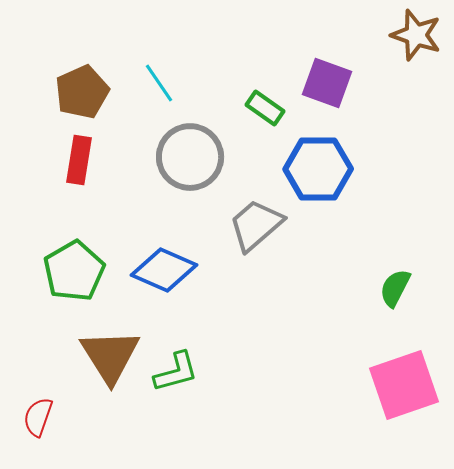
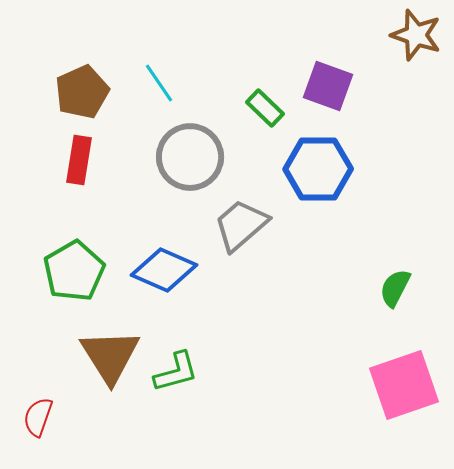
purple square: moved 1 px right, 3 px down
green rectangle: rotated 9 degrees clockwise
gray trapezoid: moved 15 px left
